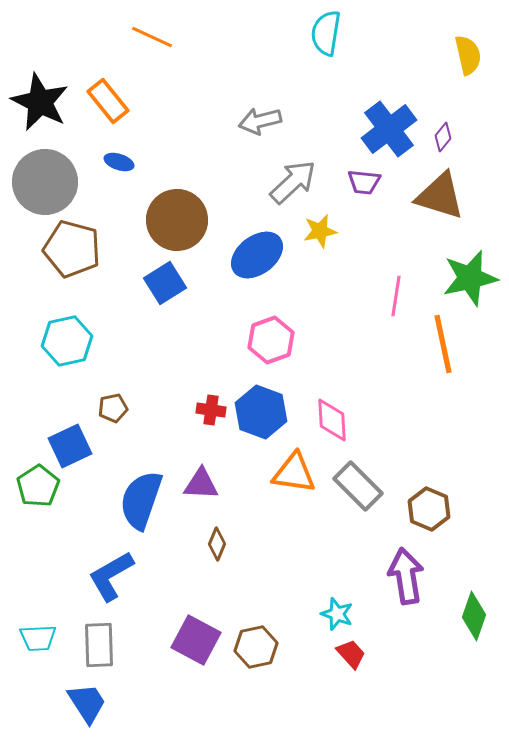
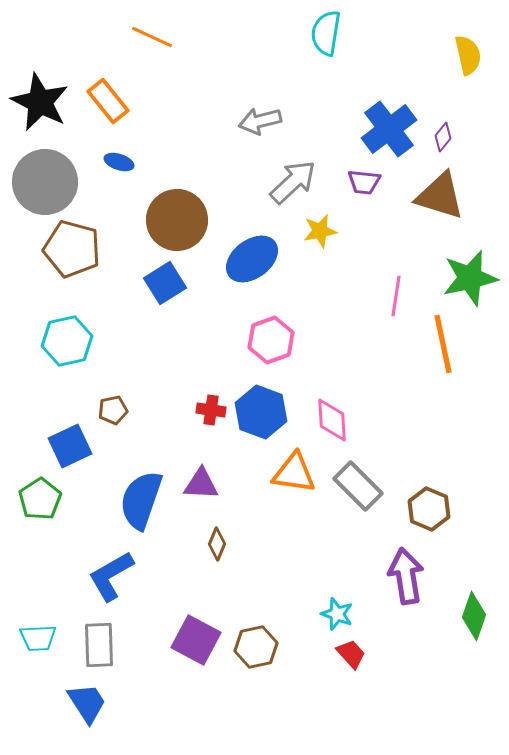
blue ellipse at (257, 255): moved 5 px left, 4 px down
brown pentagon at (113, 408): moved 2 px down
green pentagon at (38, 486): moved 2 px right, 13 px down
